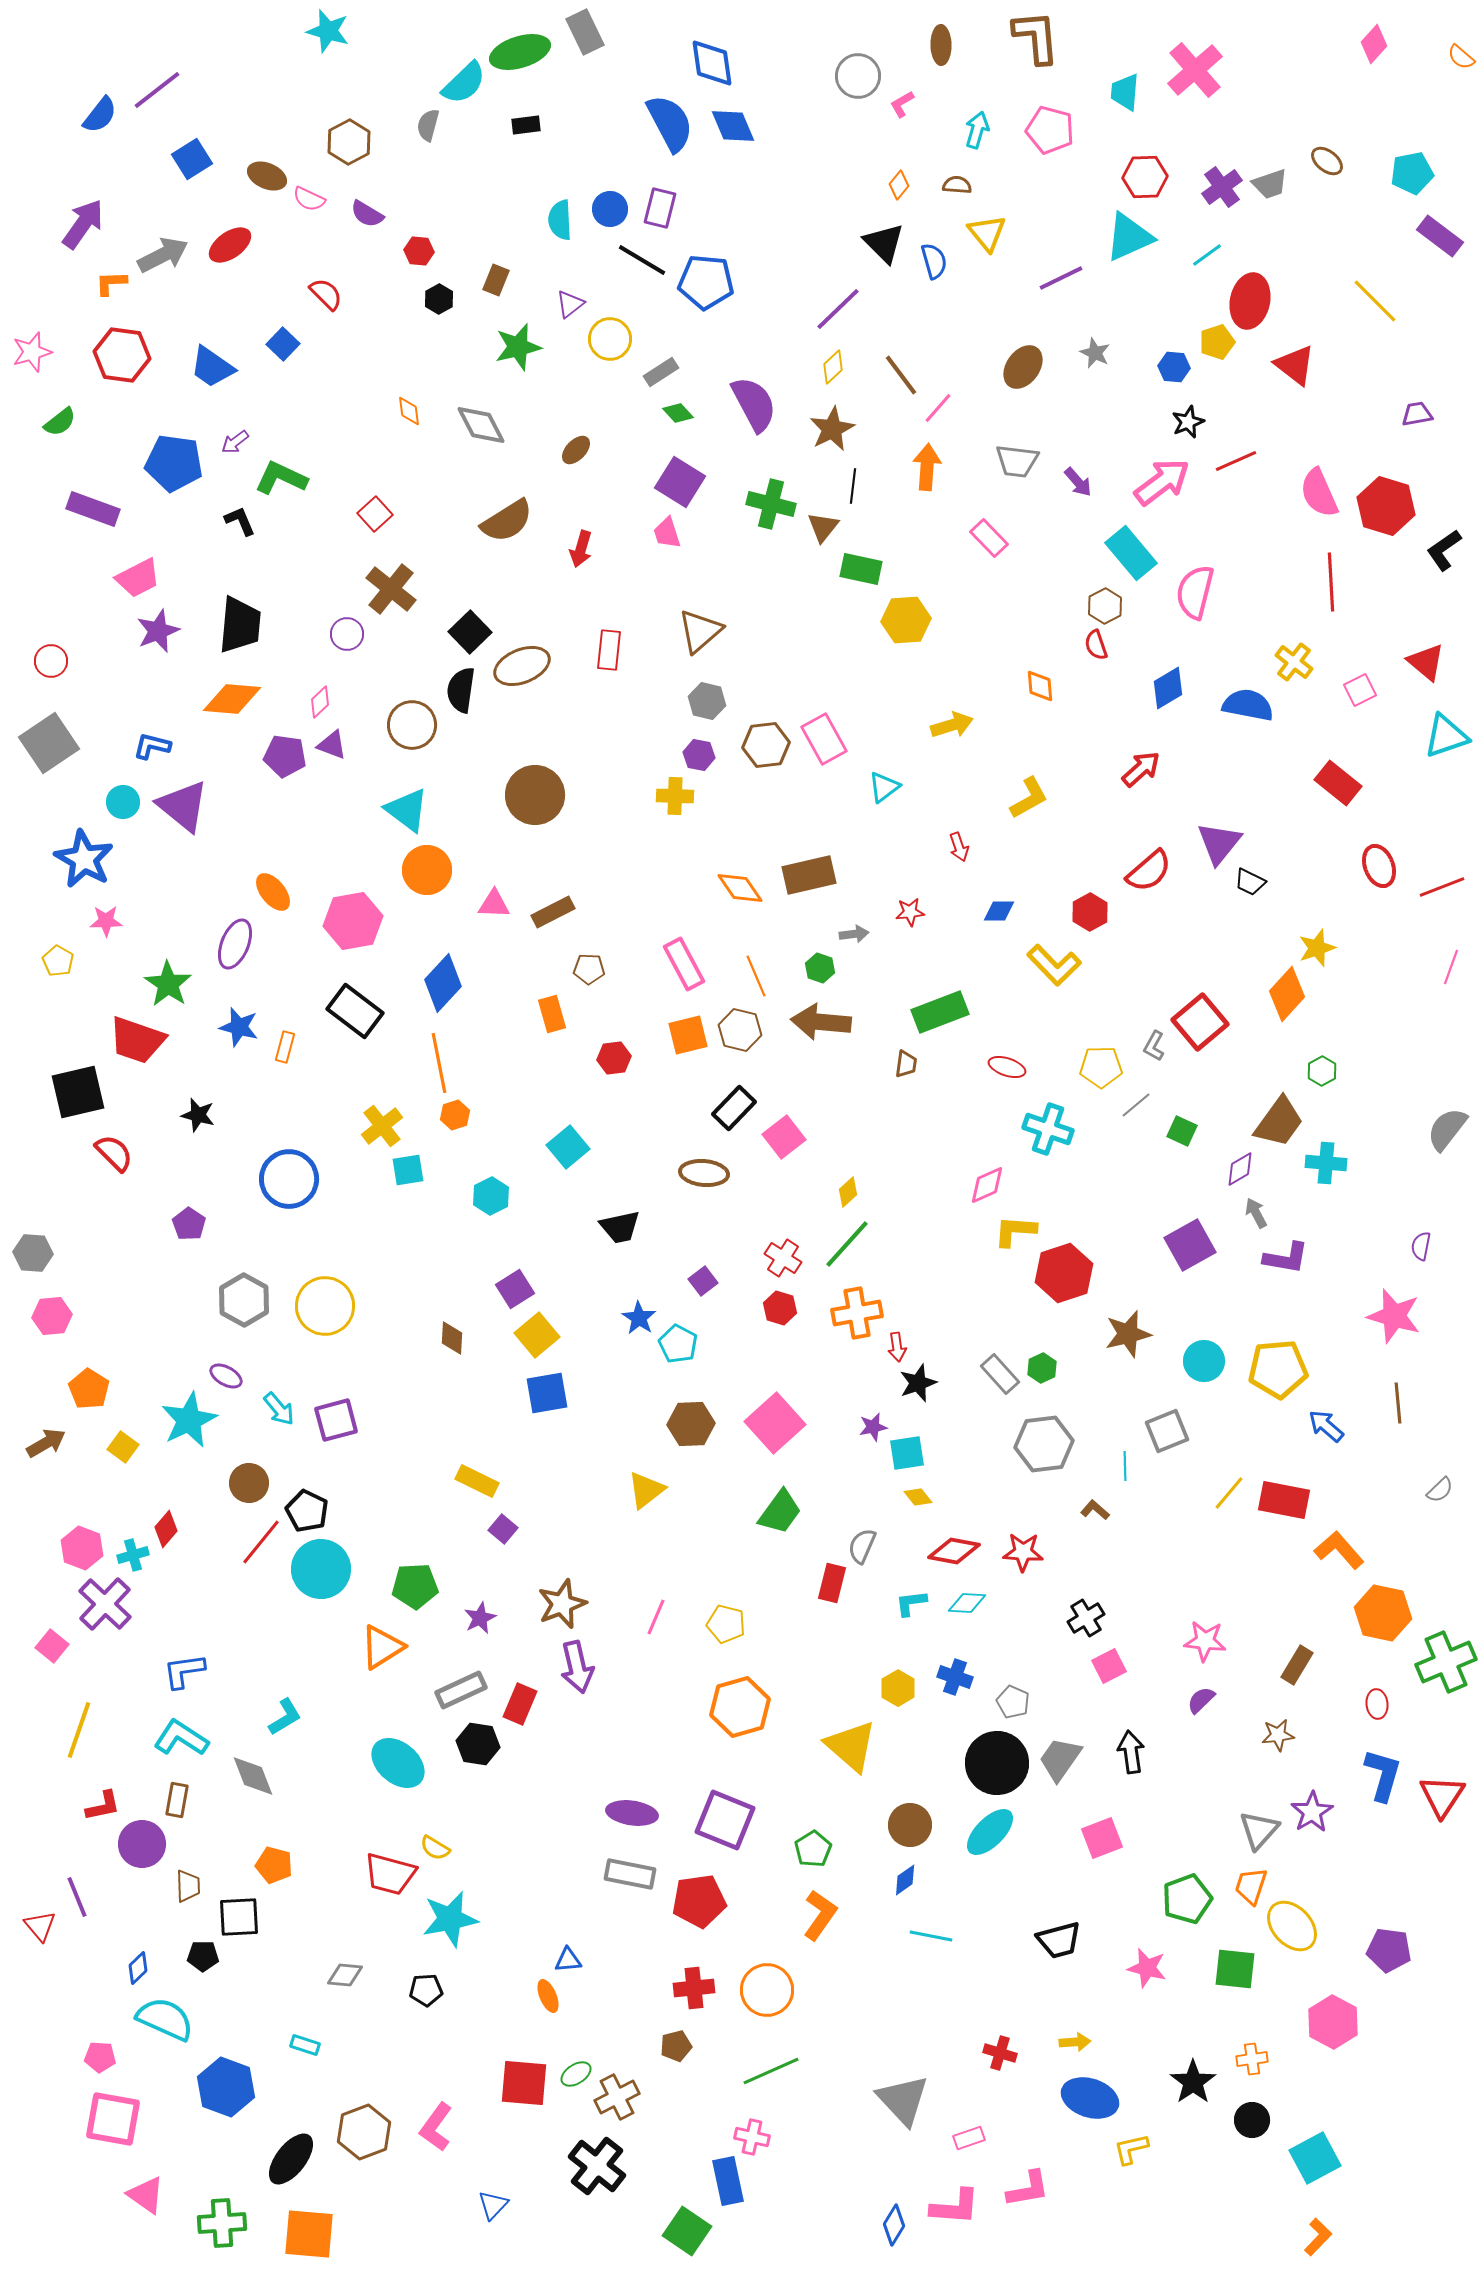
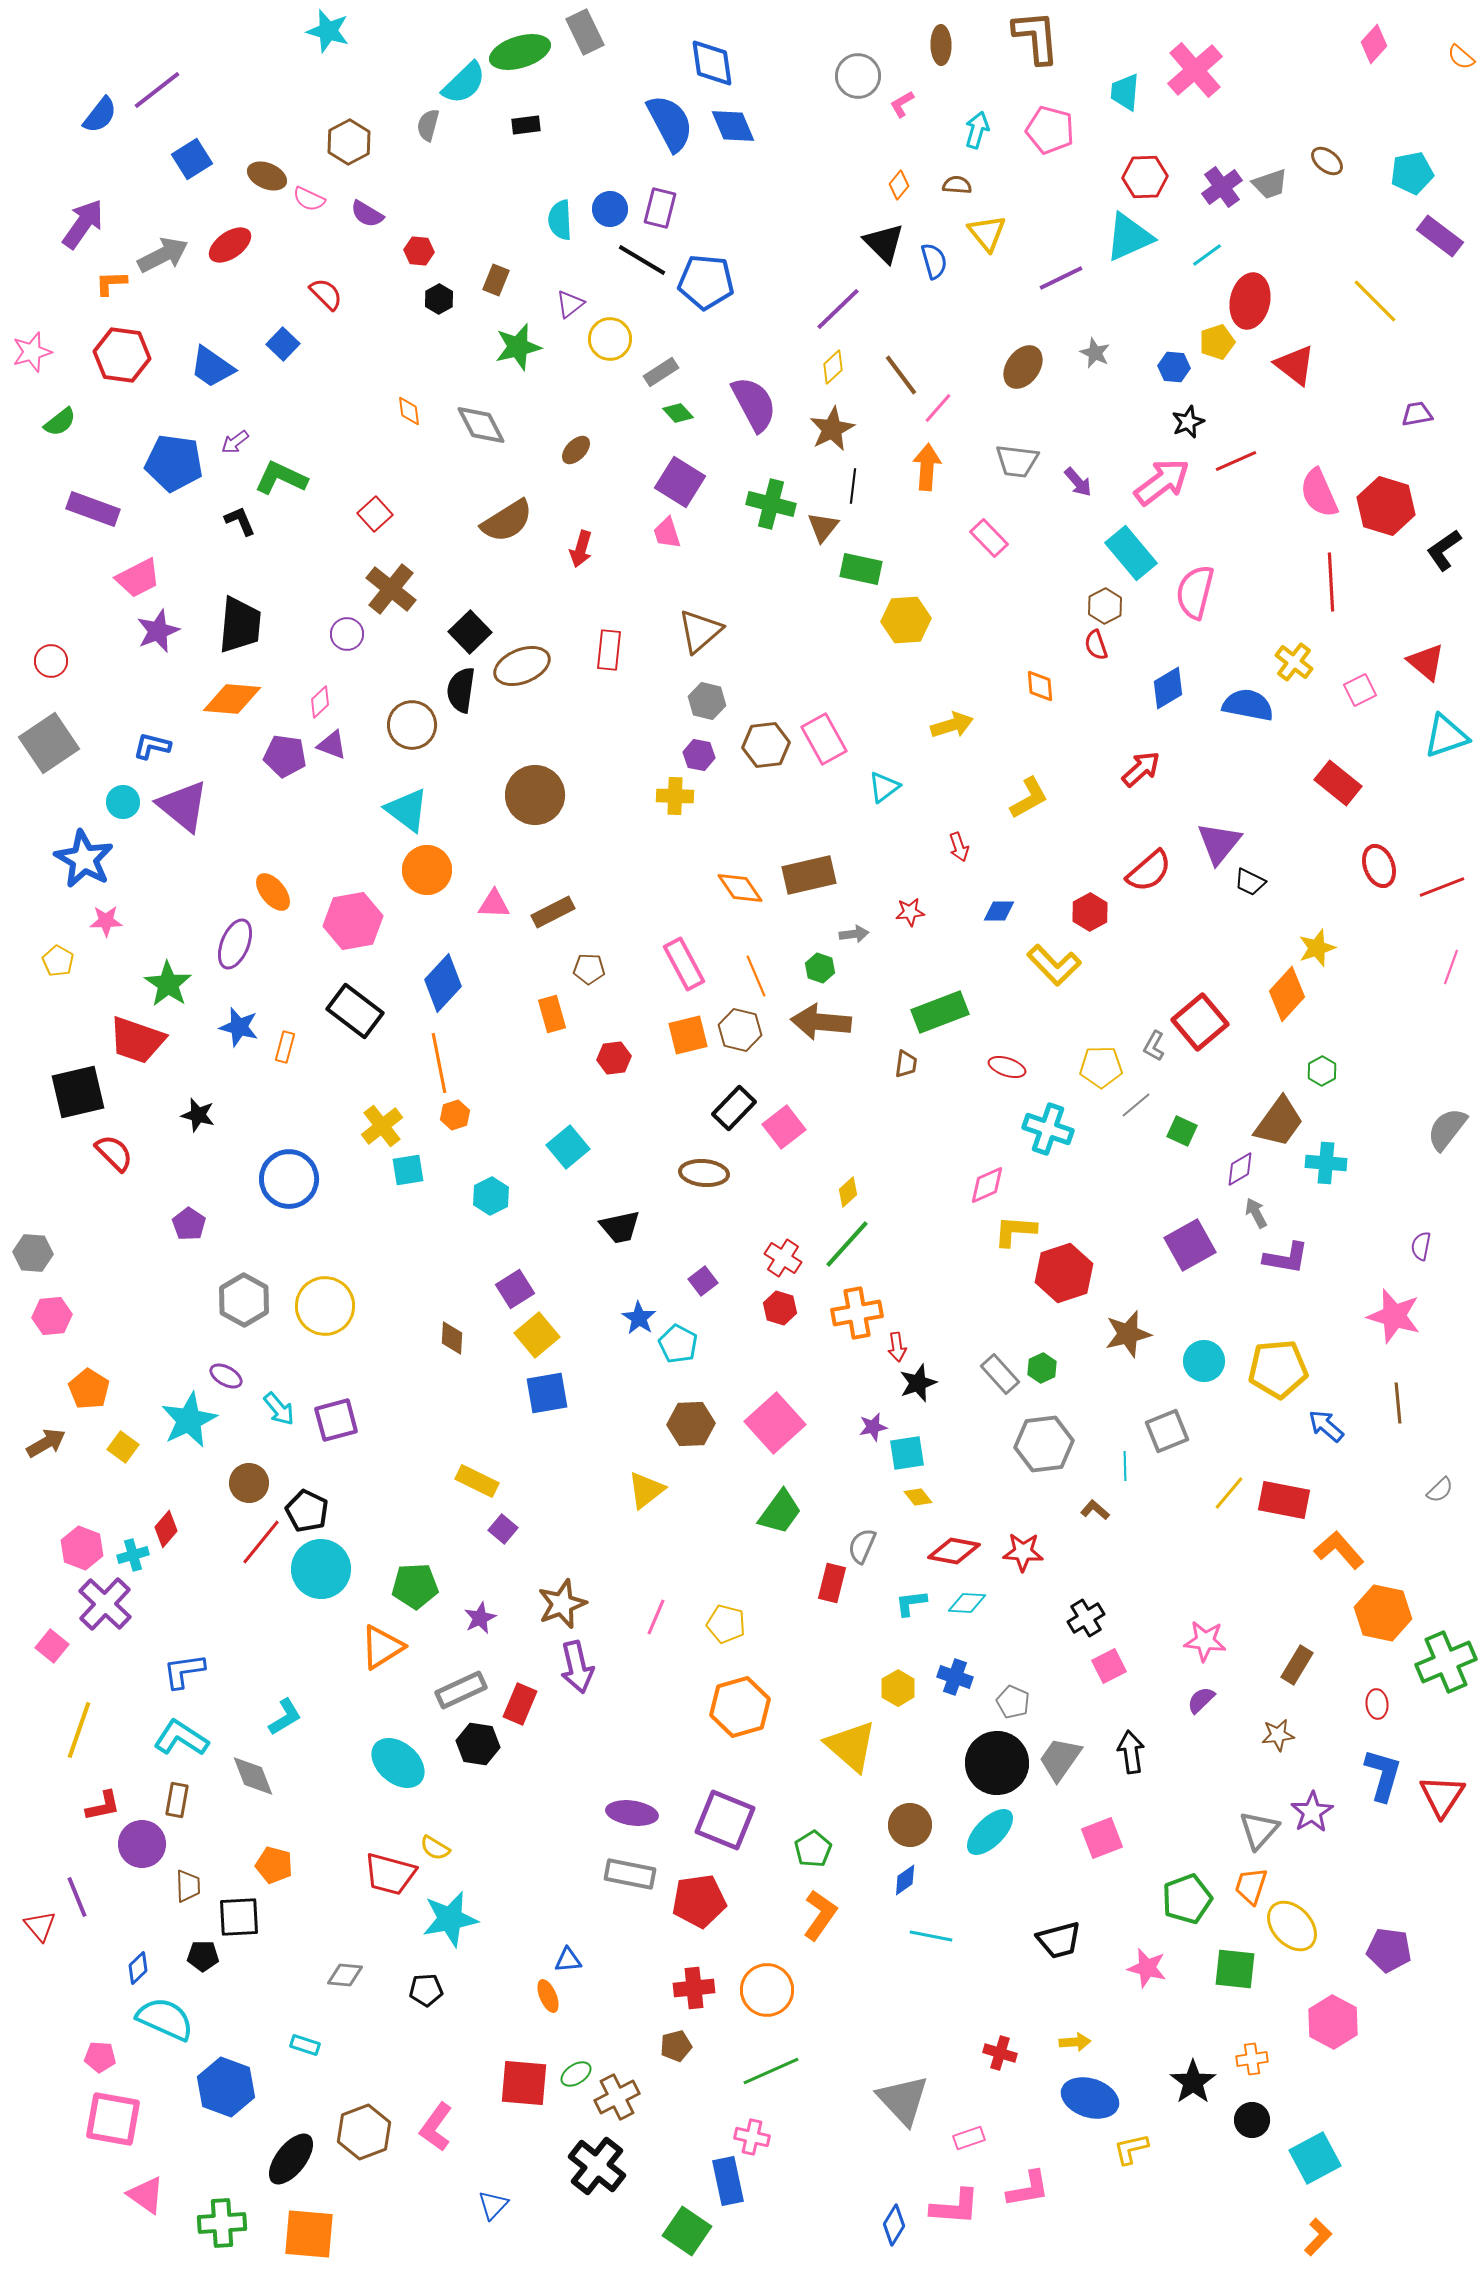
pink square at (784, 1137): moved 10 px up
